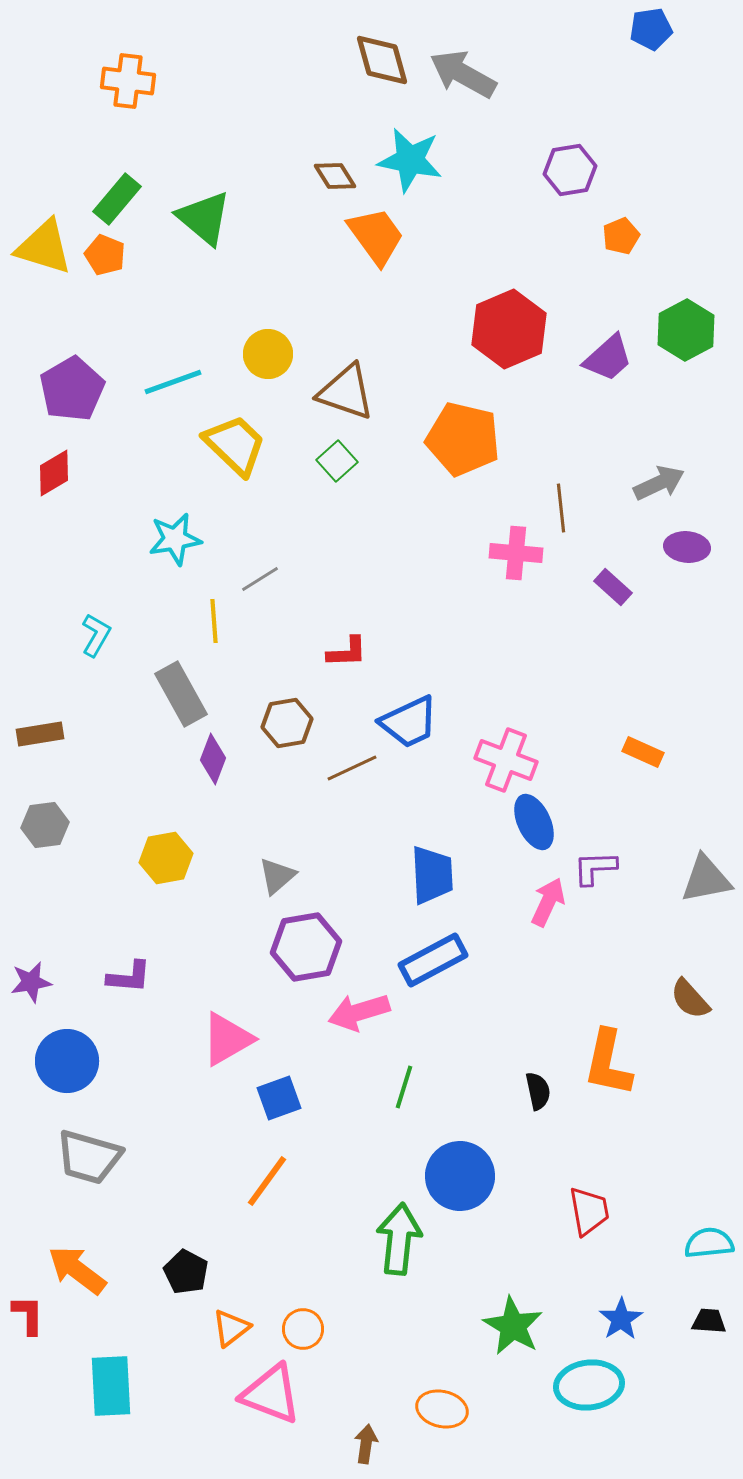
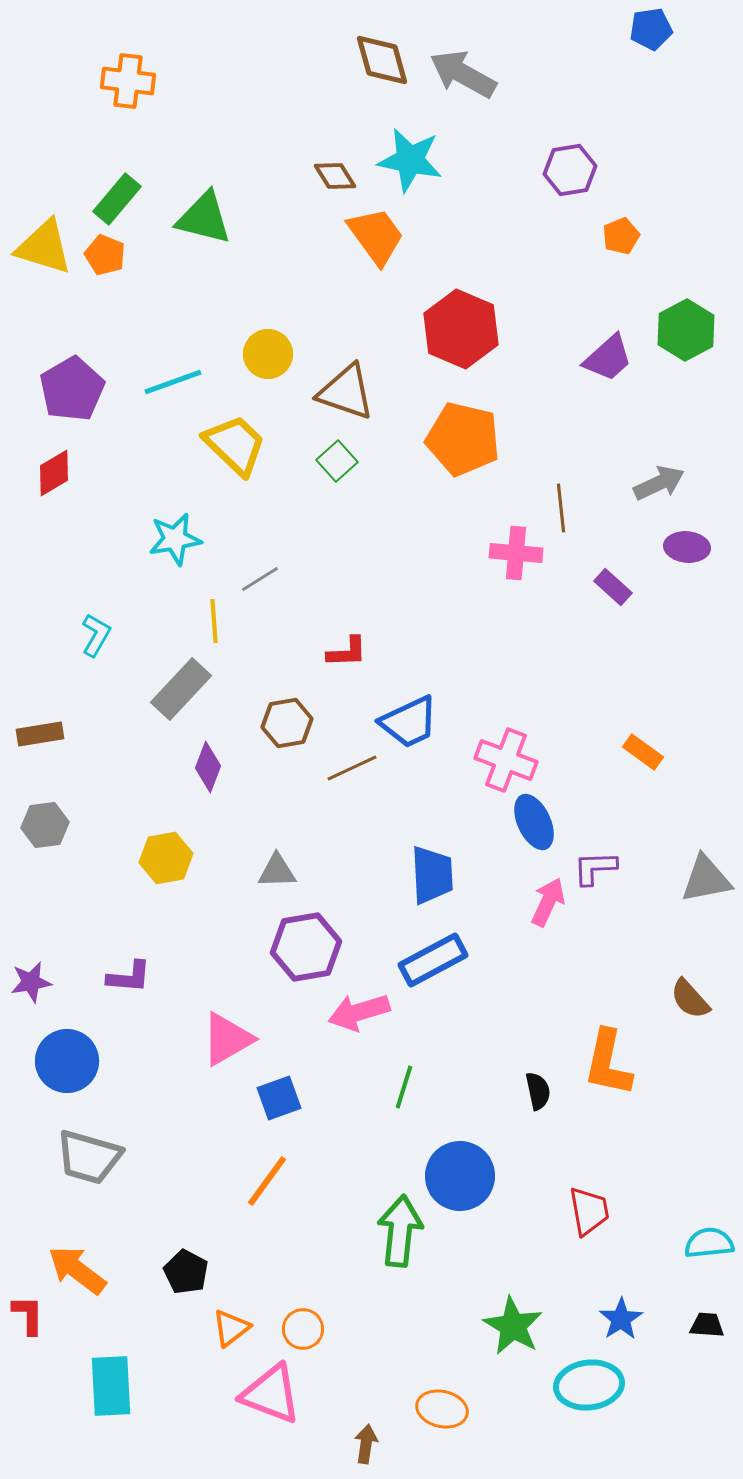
green triangle at (204, 218): rotated 26 degrees counterclockwise
red hexagon at (509, 329): moved 48 px left; rotated 14 degrees counterclockwise
gray rectangle at (181, 694): moved 5 px up; rotated 72 degrees clockwise
orange rectangle at (643, 752): rotated 12 degrees clockwise
purple diamond at (213, 759): moved 5 px left, 8 px down
gray triangle at (277, 876): moved 5 px up; rotated 39 degrees clockwise
green arrow at (399, 1239): moved 1 px right, 8 px up
black trapezoid at (709, 1321): moved 2 px left, 4 px down
